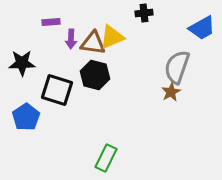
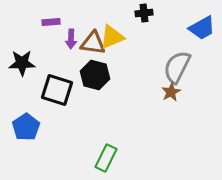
gray semicircle: rotated 8 degrees clockwise
blue pentagon: moved 10 px down
